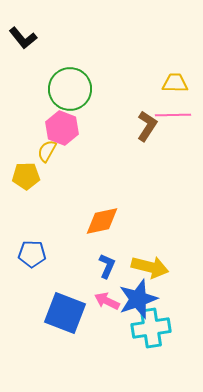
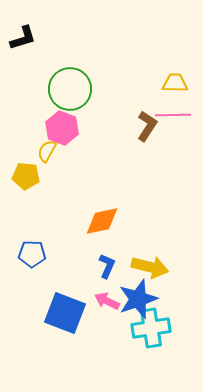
black L-shape: rotated 68 degrees counterclockwise
yellow pentagon: rotated 8 degrees clockwise
